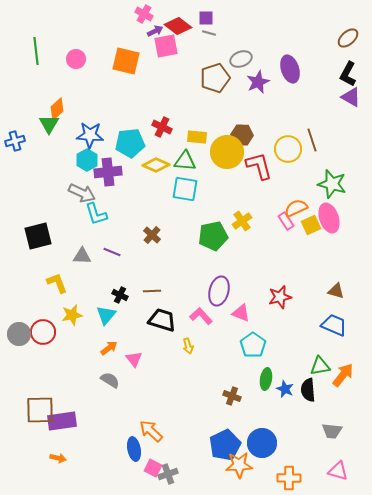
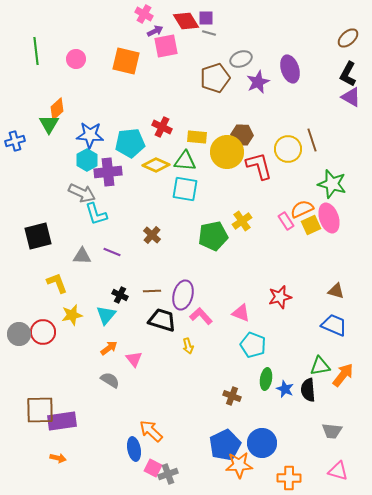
red diamond at (178, 26): moved 8 px right, 5 px up; rotated 20 degrees clockwise
orange semicircle at (296, 208): moved 6 px right, 1 px down
purple ellipse at (219, 291): moved 36 px left, 4 px down
cyan pentagon at (253, 345): rotated 15 degrees counterclockwise
